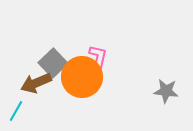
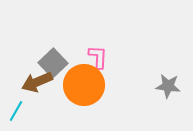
pink L-shape: rotated 10 degrees counterclockwise
orange circle: moved 2 px right, 8 px down
brown arrow: moved 1 px right, 1 px up
gray star: moved 2 px right, 5 px up
